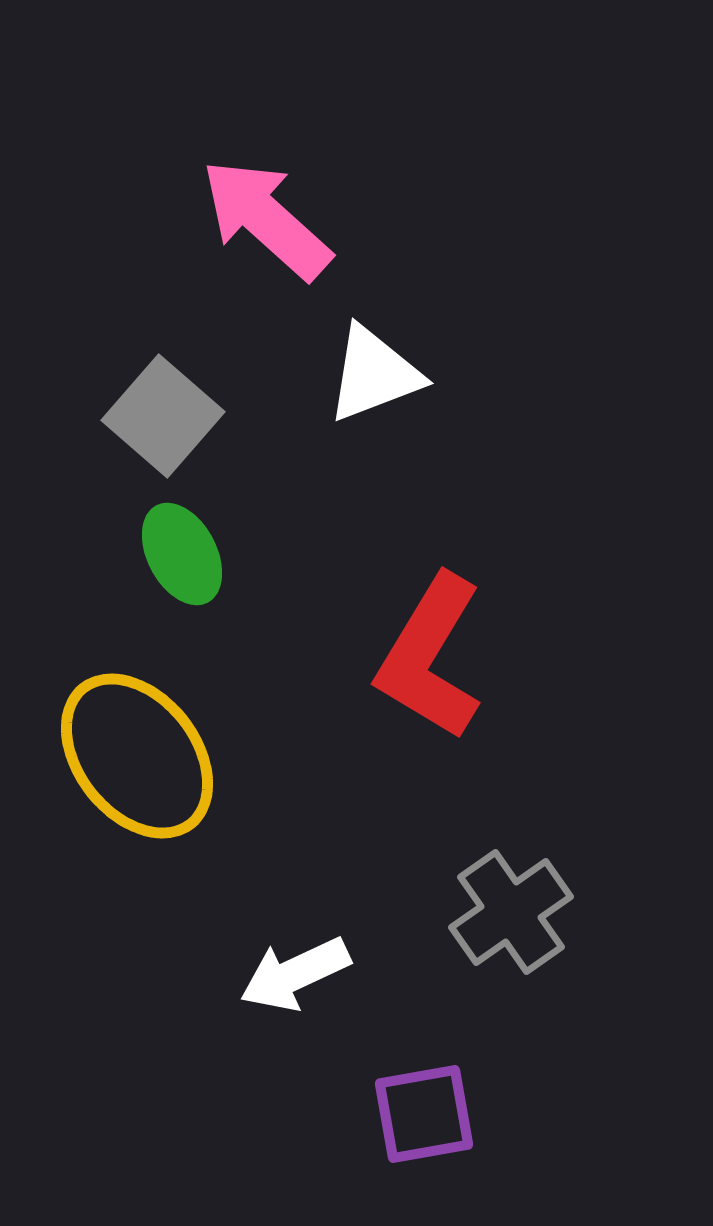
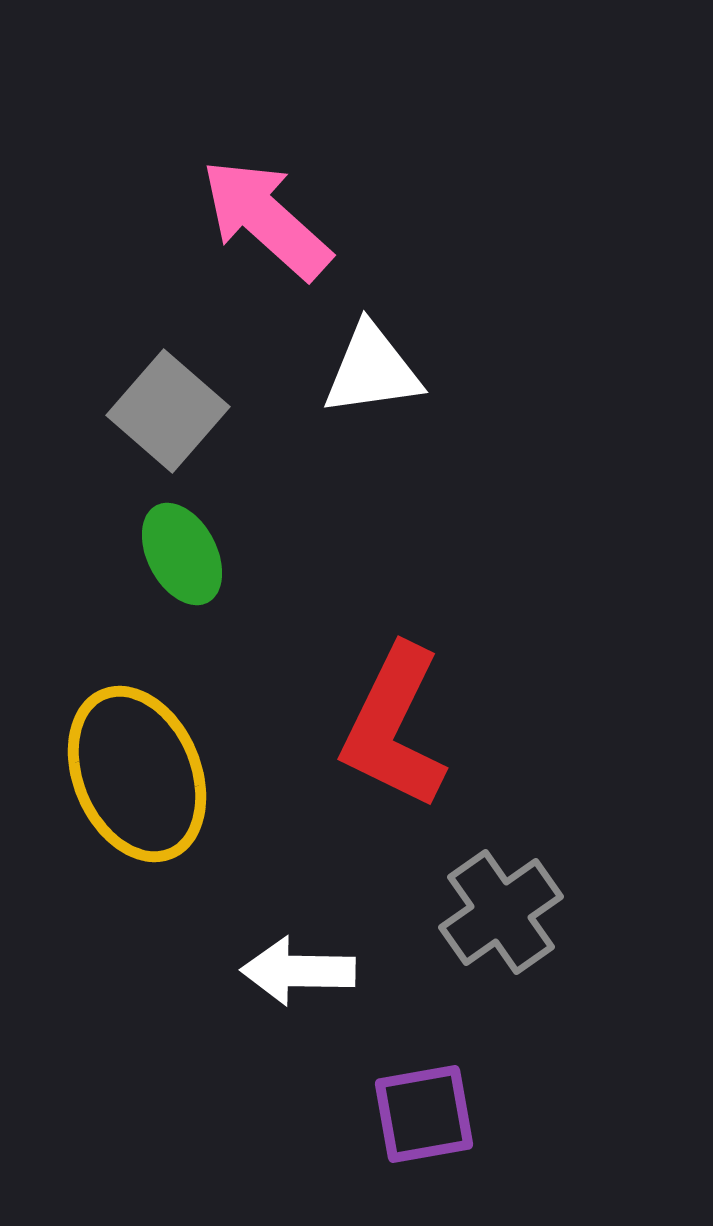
white triangle: moved 2 px left, 4 px up; rotated 13 degrees clockwise
gray square: moved 5 px right, 5 px up
red L-shape: moved 36 px left, 70 px down; rotated 5 degrees counterclockwise
yellow ellipse: moved 18 px down; rotated 15 degrees clockwise
gray cross: moved 10 px left
white arrow: moved 3 px right, 3 px up; rotated 26 degrees clockwise
